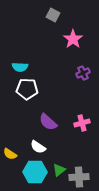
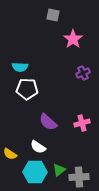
gray square: rotated 16 degrees counterclockwise
